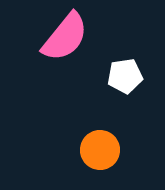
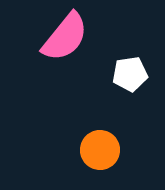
white pentagon: moved 5 px right, 2 px up
